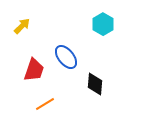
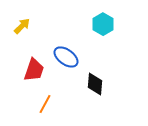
blue ellipse: rotated 15 degrees counterclockwise
orange line: rotated 30 degrees counterclockwise
